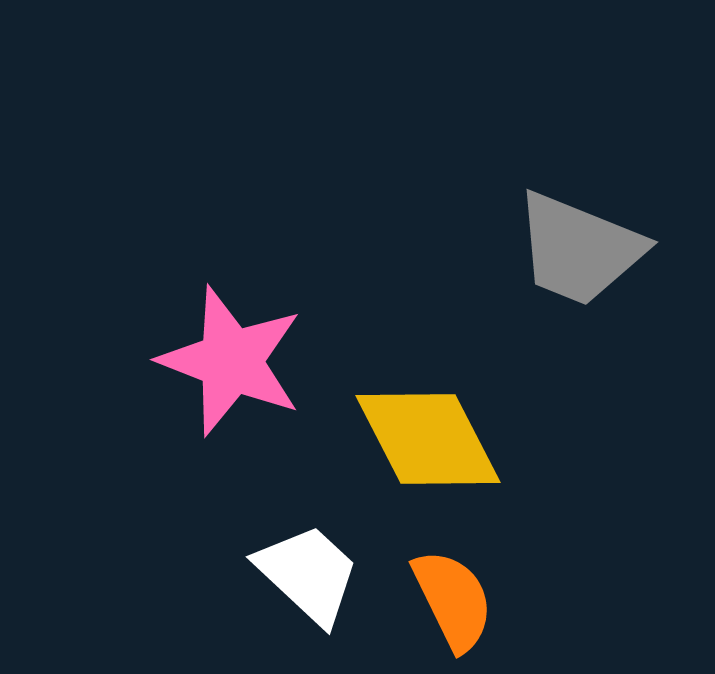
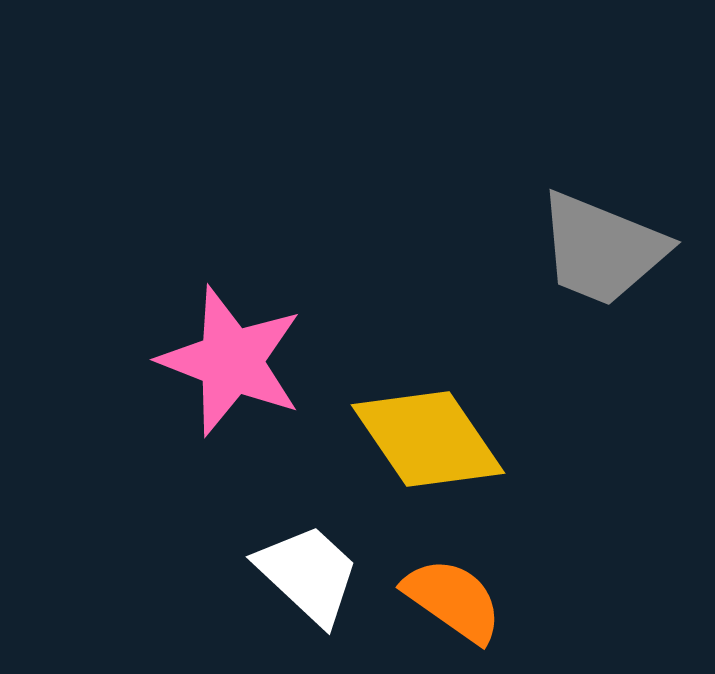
gray trapezoid: moved 23 px right
yellow diamond: rotated 7 degrees counterclockwise
orange semicircle: rotated 29 degrees counterclockwise
